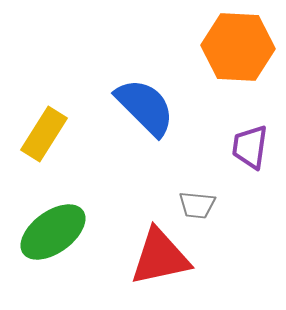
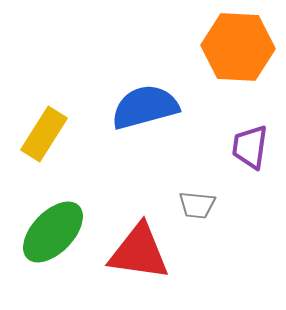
blue semicircle: rotated 60 degrees counterclockwise
green ellipse: rotated 10 degrees counterclockwise
red triangle: moved 21 px left, 5 px up; rotated 20 degrees clockwise
